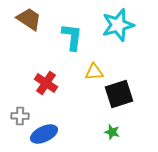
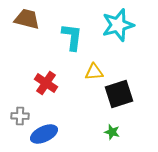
brown trapezoid: moved 2 px left; rotated 20 degrees counterclockwise
